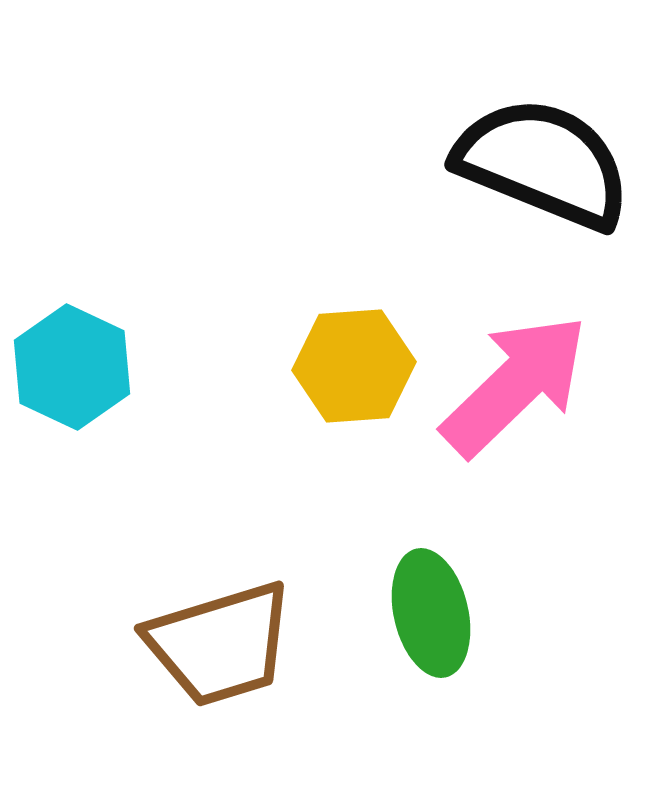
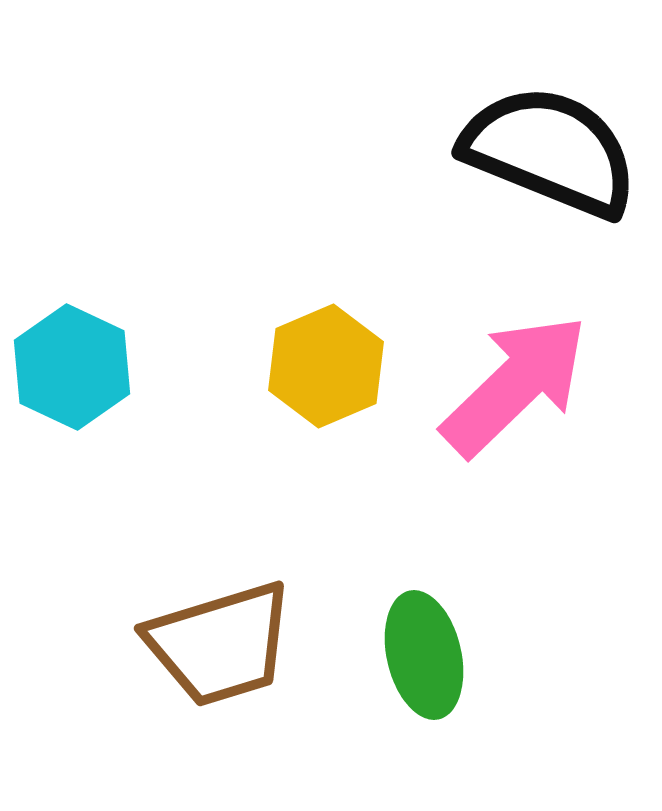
black semicircle: moved 7 px right, 12 px up
yellow hexagon: moved 28 px left; rotated 19 degrees counterclockwise
green ellipse: moved 7 px left, 42 px down
